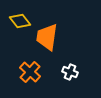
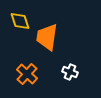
yellow diamond: rotated 20 degrees clockwise
orange cross: moved 3 px left, 2 px down
